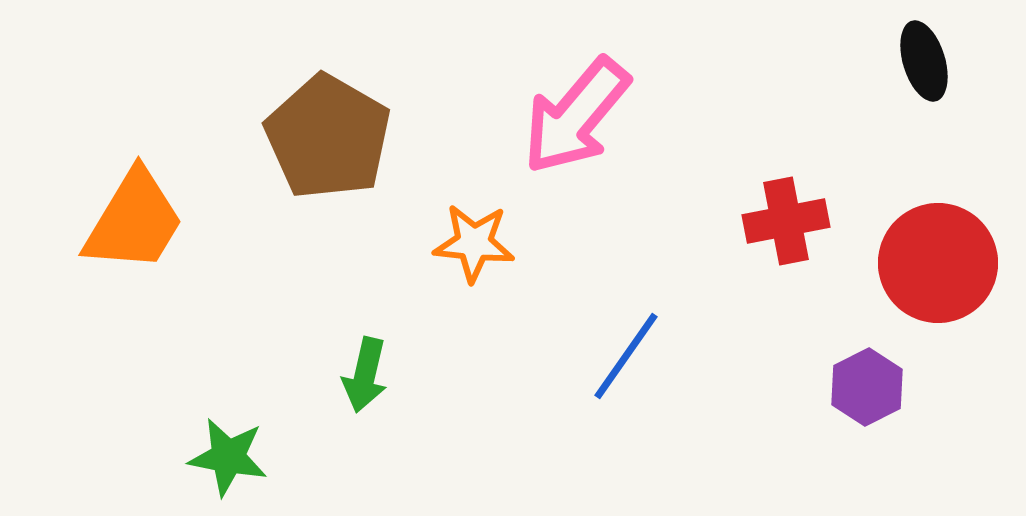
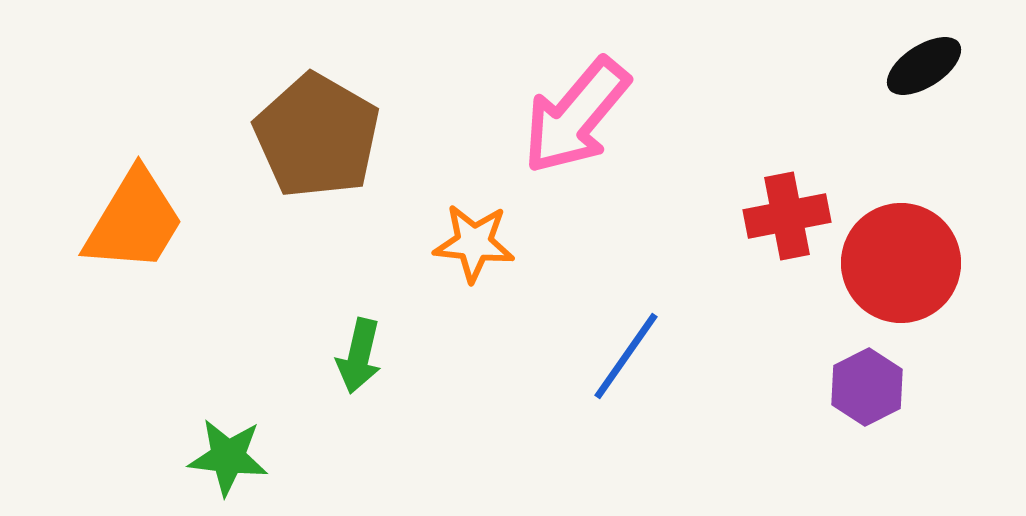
black ellipse: moved 5 px down; rotated 74 degrees clockwise
brown pentagon: moved 11 px left, 1 px up
red cross: moved 1 px right, 5 px up
red circle: moved 37 px left
green arrow: moved 6 px left, 19 px up
green star: rotated 4 degrees counterclockwise
